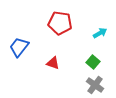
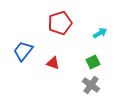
red pentagon: rotated 25 degrees counterclockwise
blue trapezoid: moved 4 px right, 4 px down
green square: rotated 24 degrees clockwise
gray cross: moved 4 px left
